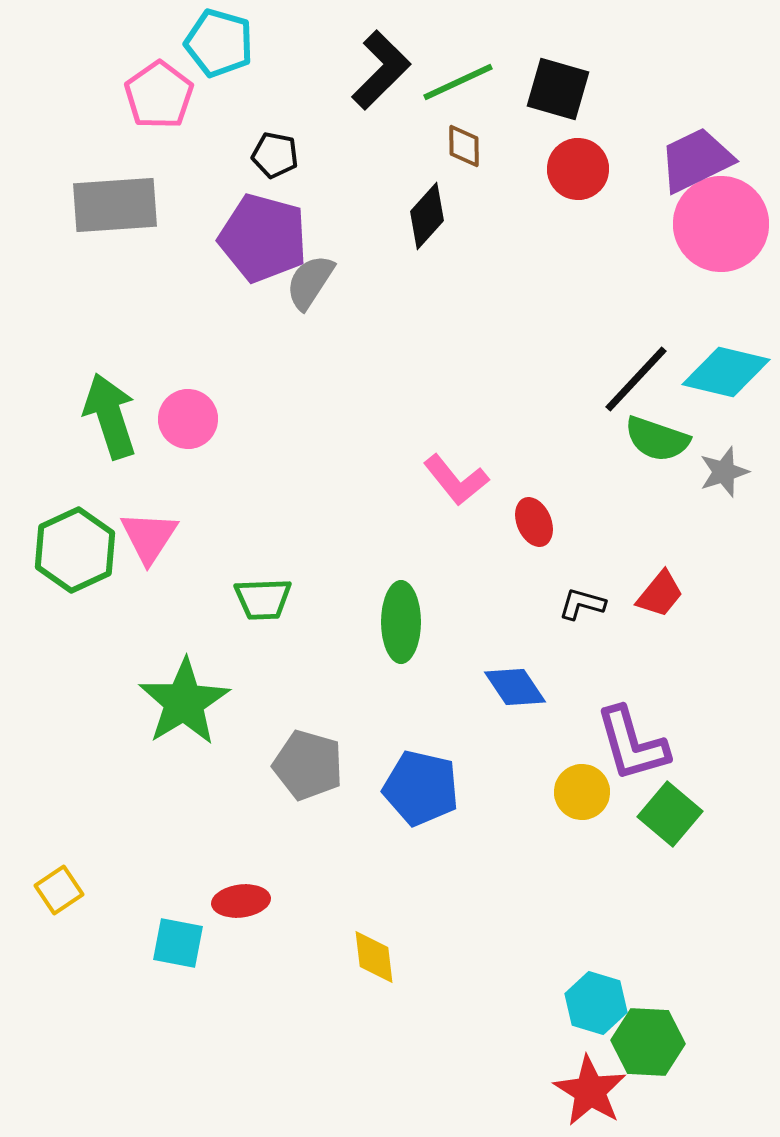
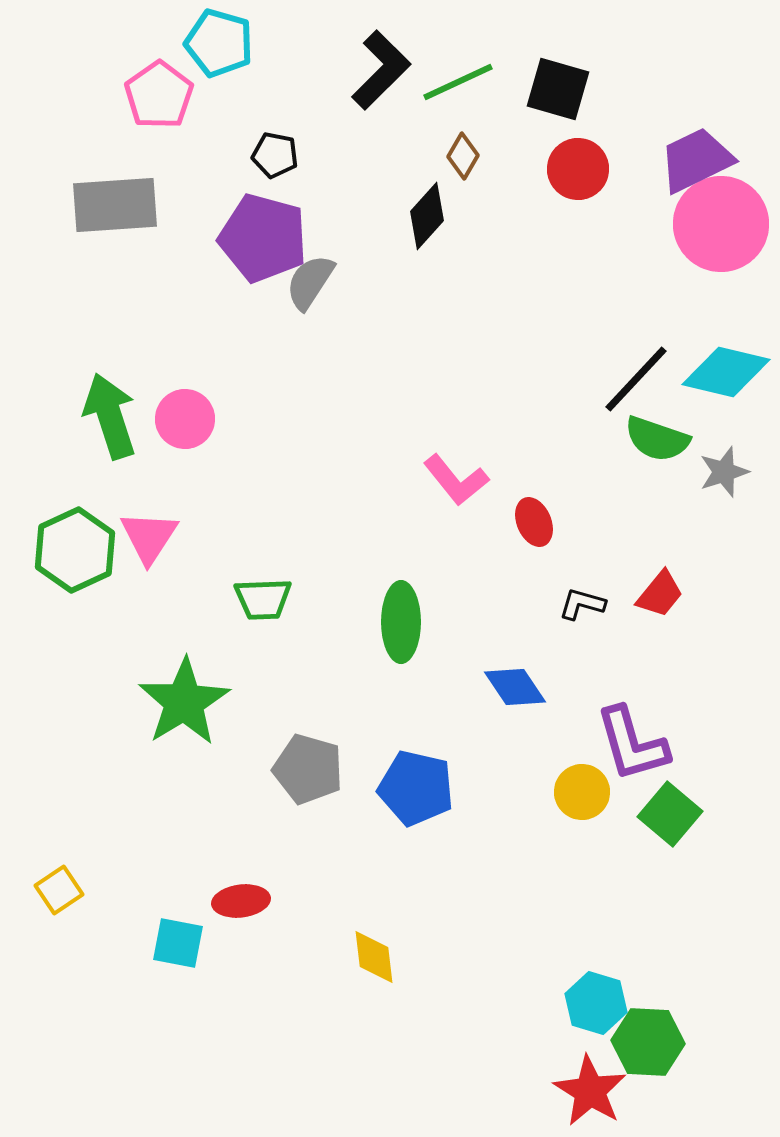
brown diamond at (464, 146): moved 1 px left, 10 px down; rotated 30 degrees clockwise
pink circle at (188, 419): moved 3 px left
gray pentagon at (308, 765): moved 4 px down
blue pentagon at (421, 788): moved 5 px left
